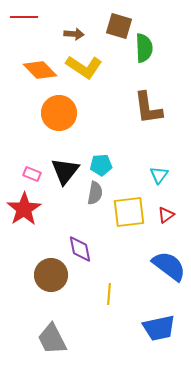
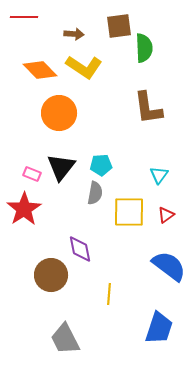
brown square: rotated 24 degrees counterclockwise
black triangle: moved 4 px left, 4 px up
yellow square: rotated 8 degrees clockwise
blue trapezoid: rotated 60 degrees counterclockwise
gray trapezoid: moved 13 px right
